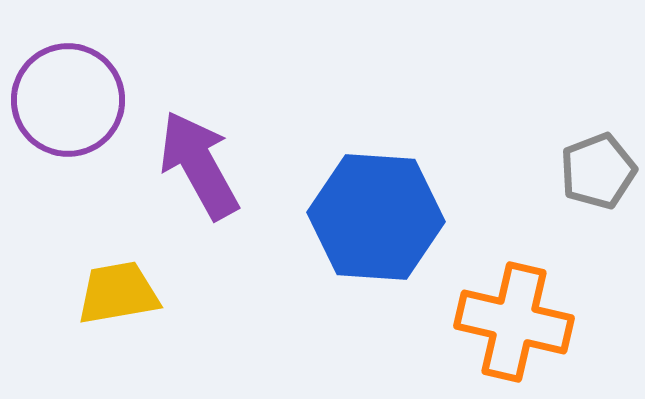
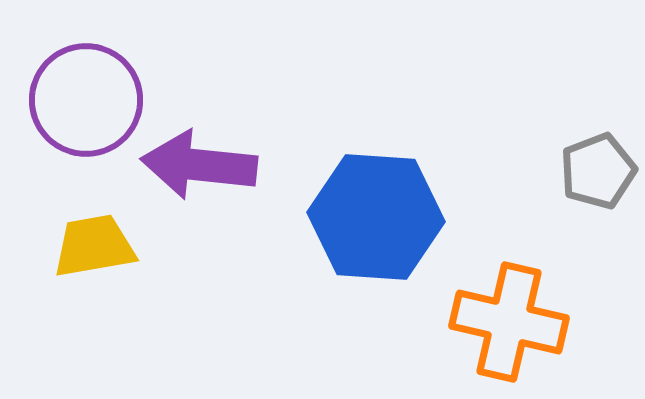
purple circle: moved 18 px right
purple arrow: rotated 55 degrees counterclockwise
yellow trapezoid: moved 24 px left, 47 px up
orange cross: moved 5 px left
